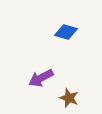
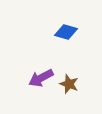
brown star: moved 14 px up
